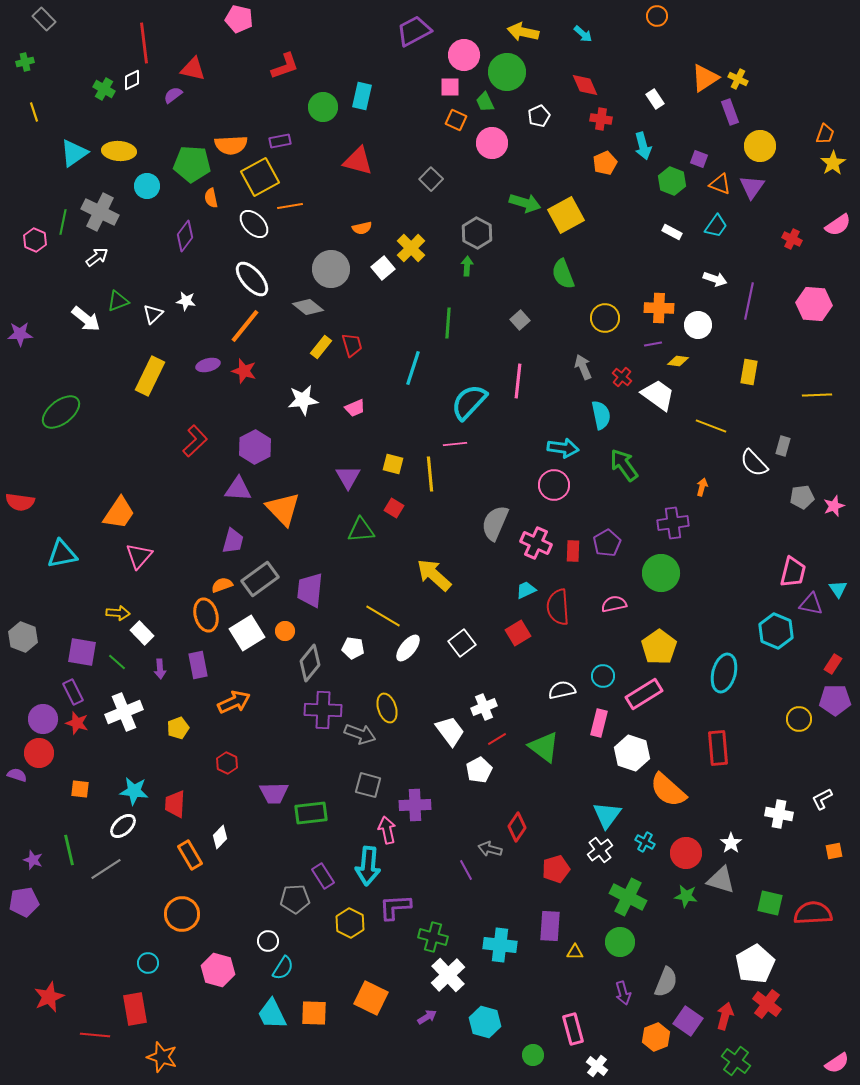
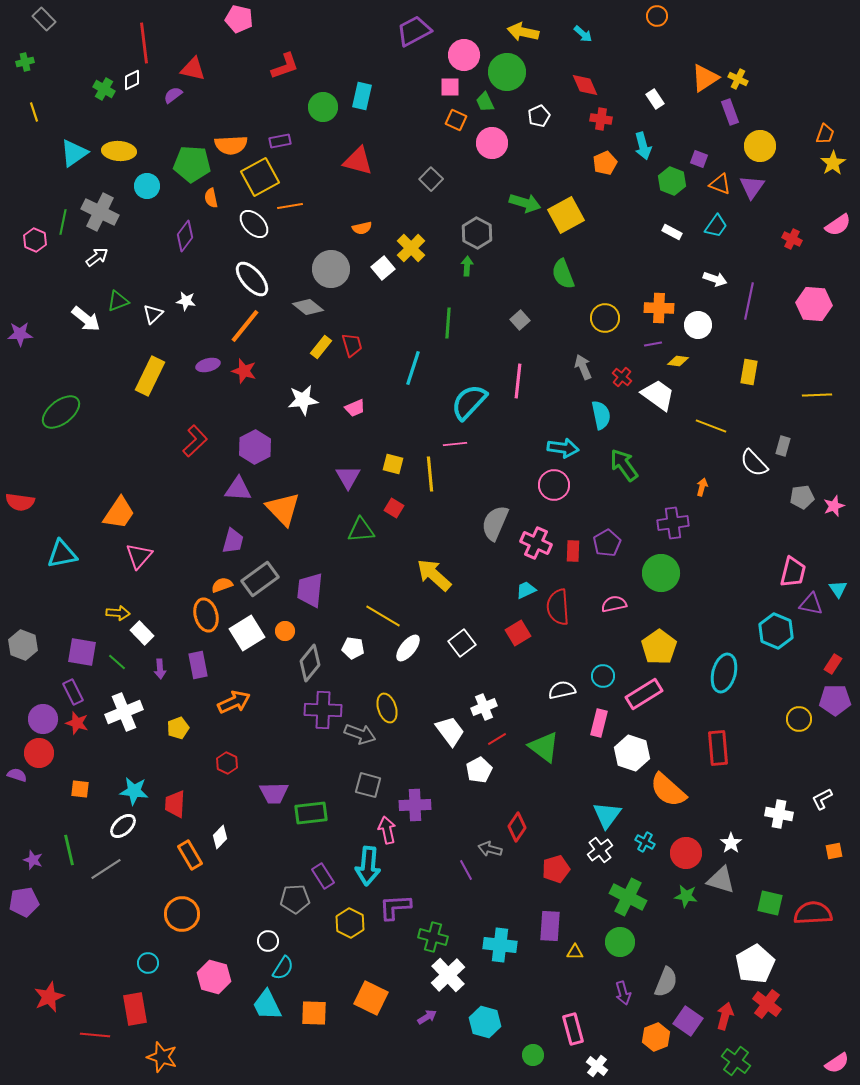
gray hexagon at (23, 637): moved 8 px down
pink hexagon at (218, 970): moved 4 px left, 7 px down
cyan trapezoid at (272, 1014): moved 5 px left, 9 px up
